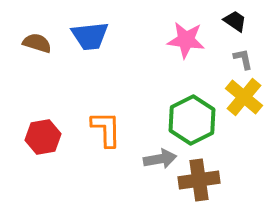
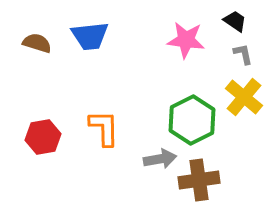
gray L-shape: moved 5 px up
orange L-shape: moved 2 px left, 1 px up
